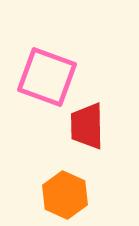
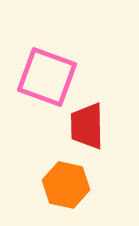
orange hexagon: moved 1 px right, 10 px up; rotated 12 degrees counterclockwise
